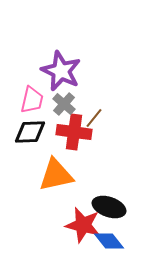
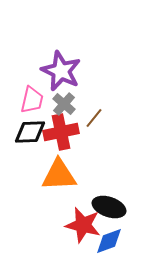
red cross: moved 13 px left; rotated 20 degrees counterclockwise
orange triangle: moved 3 px right; rotated 9 degrees clockwise
blue diamond: rotated 72 degrees counterclockwise
